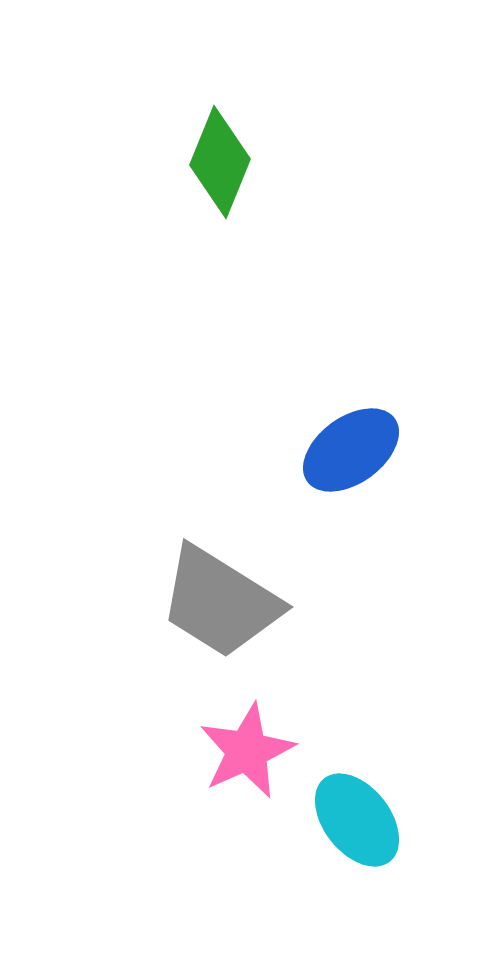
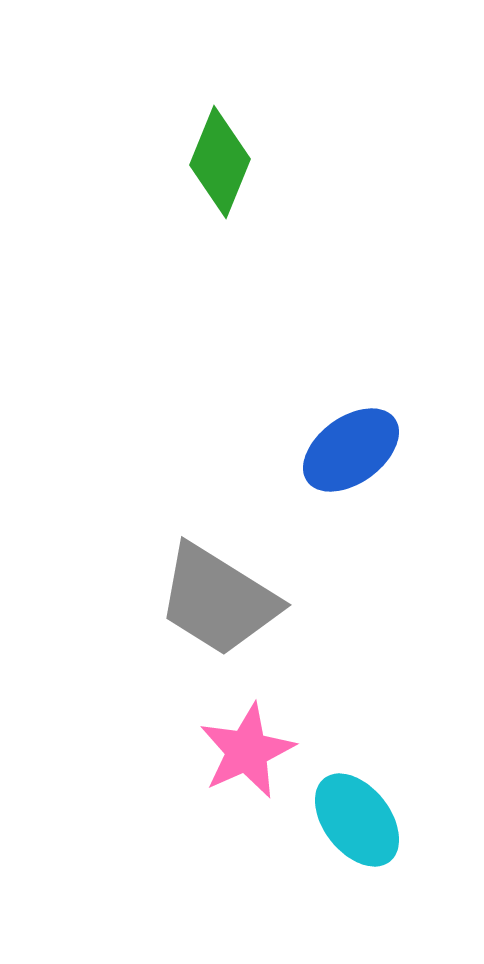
gray trapezoid: moved 2 px left, 2 px up
